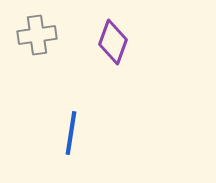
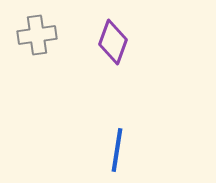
blue line: moved 46 px right, 17 px down
